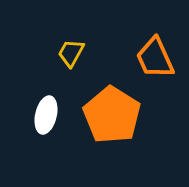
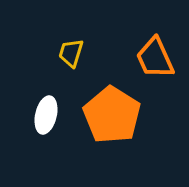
yellow trapezoid: rotated 12 degrees counterclockwise
